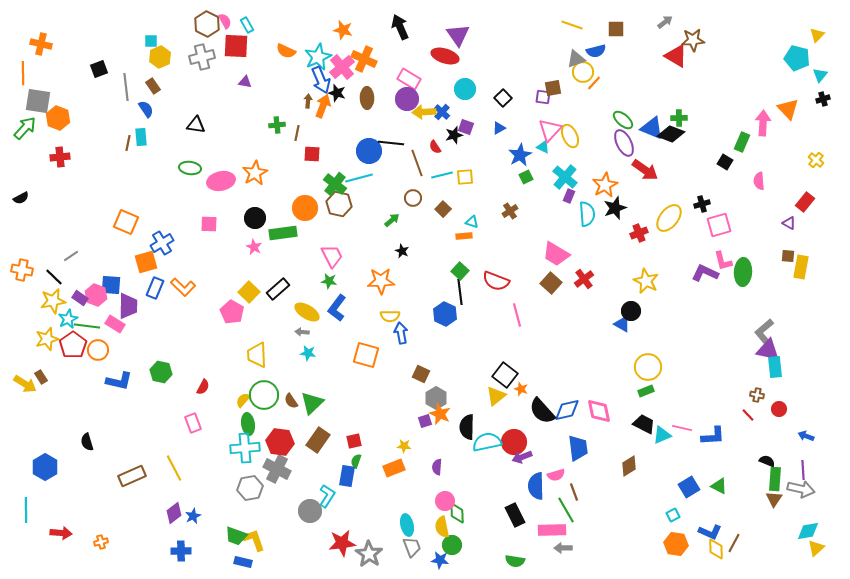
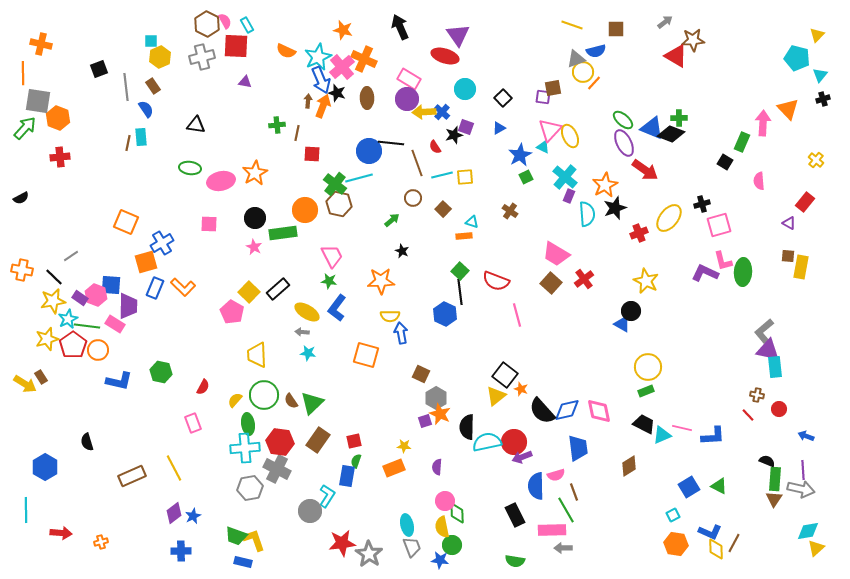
orange circle at (305, 208): moved 2 px down
brown cross at (510, 211): rotated 21 degrees counterclockwise
yellow semicircle at (243, 400): moved 8 px left
